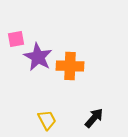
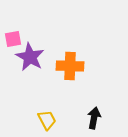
pink square: moved 3 px left
purple star: moved 8 px left
black arrow: rotated 30 degrees counterclockwise
